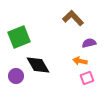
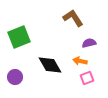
brown L-shape: rotated 10 degrees clockwise
black diamond: moved 12 px right
purple circle: moved 1 px left, 1 px down
